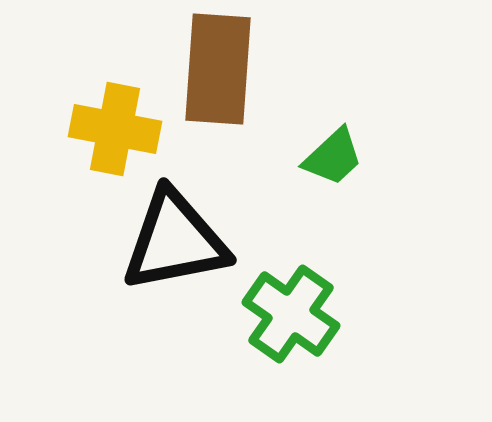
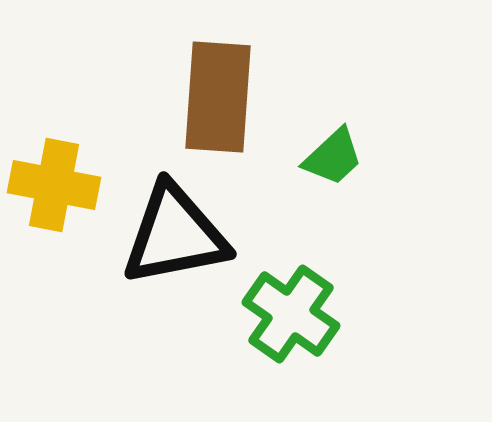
brown rectangle: moved 28 px down
yellow cross: moved 61 px left, 56 px down
black triangle: moved 6 px up
